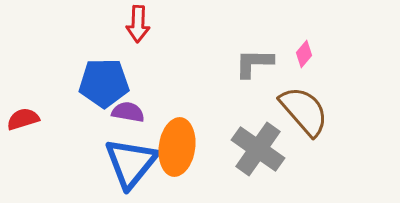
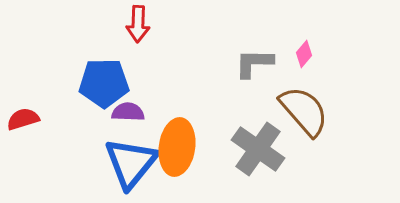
purple semicircle: rotated 8 degrees counterclockwise
